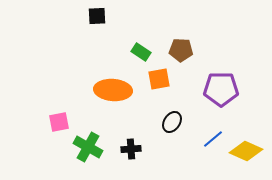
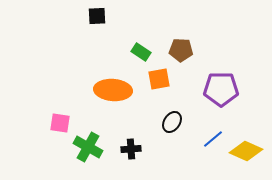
pink square: moved 1 px right, 1 px down; rotated 20 degrees clockwise
